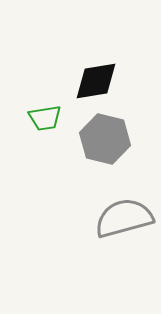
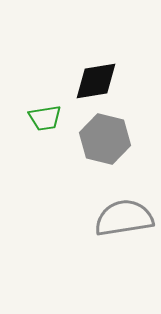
gray semicircle: rotated 6 degrees clockwise
